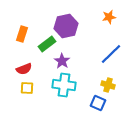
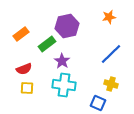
purple hexagon: moved 1 px right
orange rectangle: moved 1 px left; rotated 35 degrees clockwise
yellow cross: moved 3 px right, 1 px up
